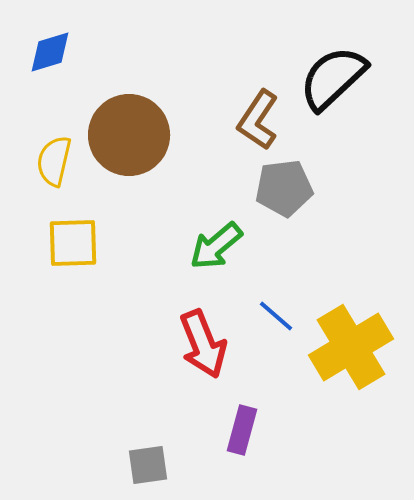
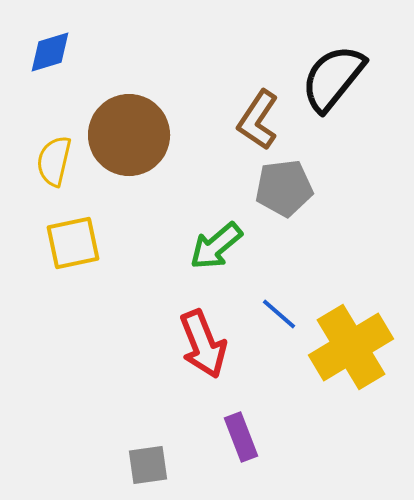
black semicircle: rotated 8 degrees counterclockwise
yellow square: rotated 10 degrees counterclockwise
blue line: moved 3 px right, 2 px up
purple rectangle: moved 1 px left, 7 px down; rotated 36 degrees counterclockwise
